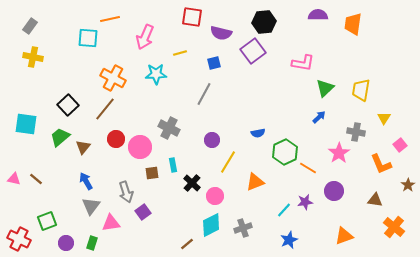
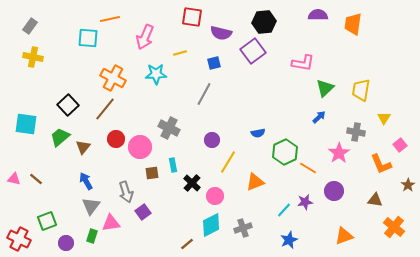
green rectangle at (92, 243): moved 7 px up
